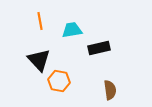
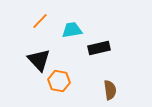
orange line: rotated 54 degrees clockwise
